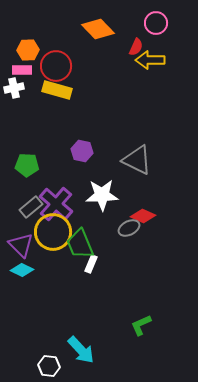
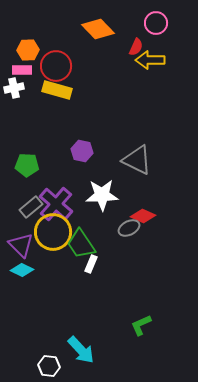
green trapezoid: moved 1 px right; rotated 12 degrees counterclockwise
